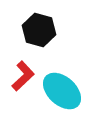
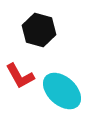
red L-shape: moved 3 px left; rotated 104 degrees clockwise
